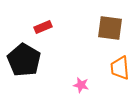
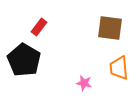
red rectangle: moved 4 px left; rotated 30 degrees counterclockwise
orange trapezoid: moved 1 px left
pink star: moved 3 px right, 2 px up
